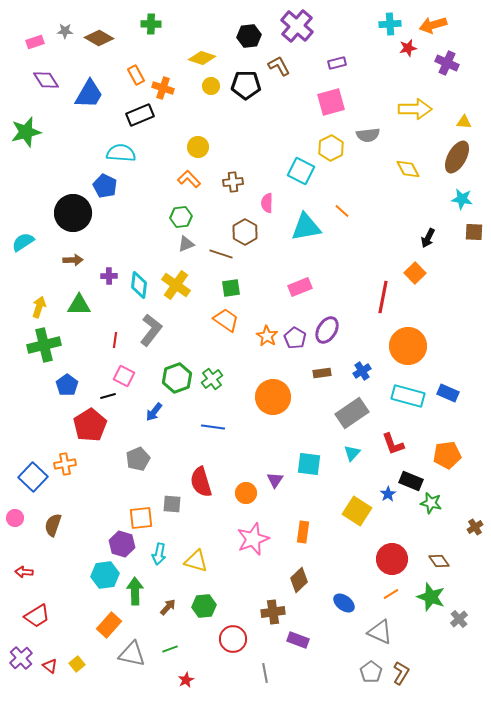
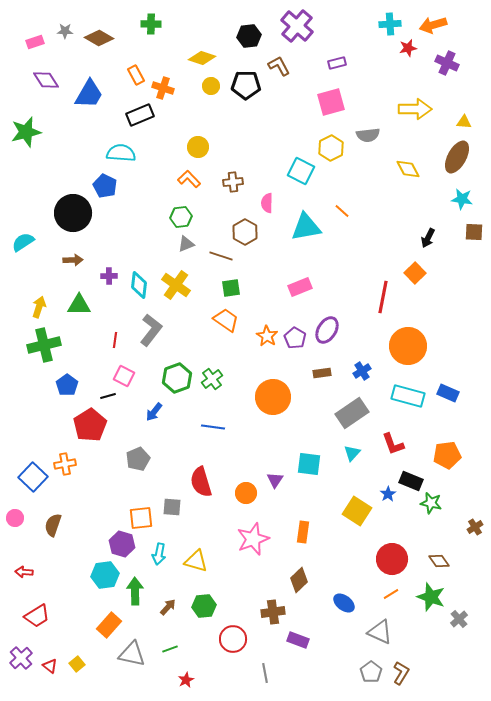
brown line at (221, 254): moved 2 px down
gray square at (172, 504): moved 3 px down
